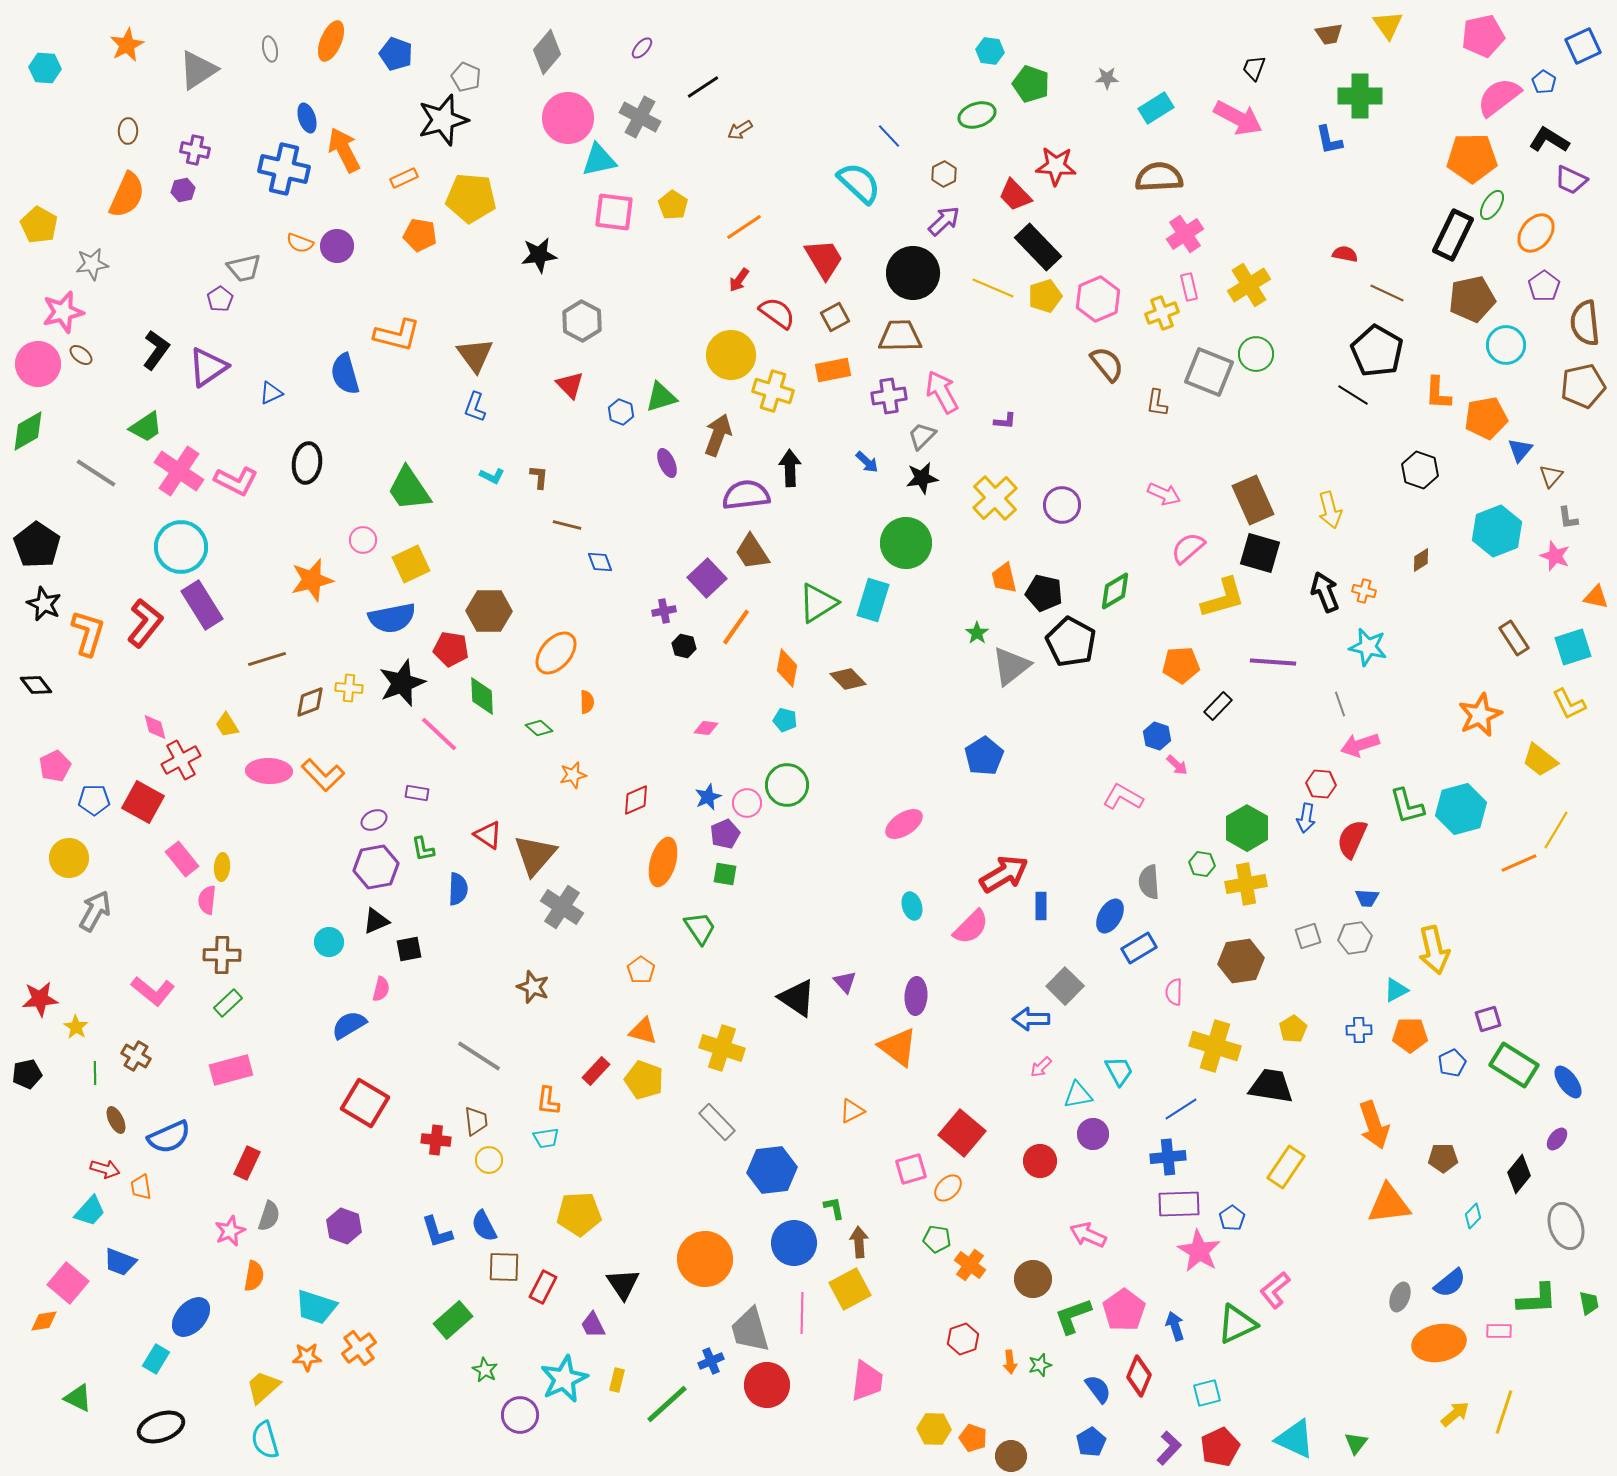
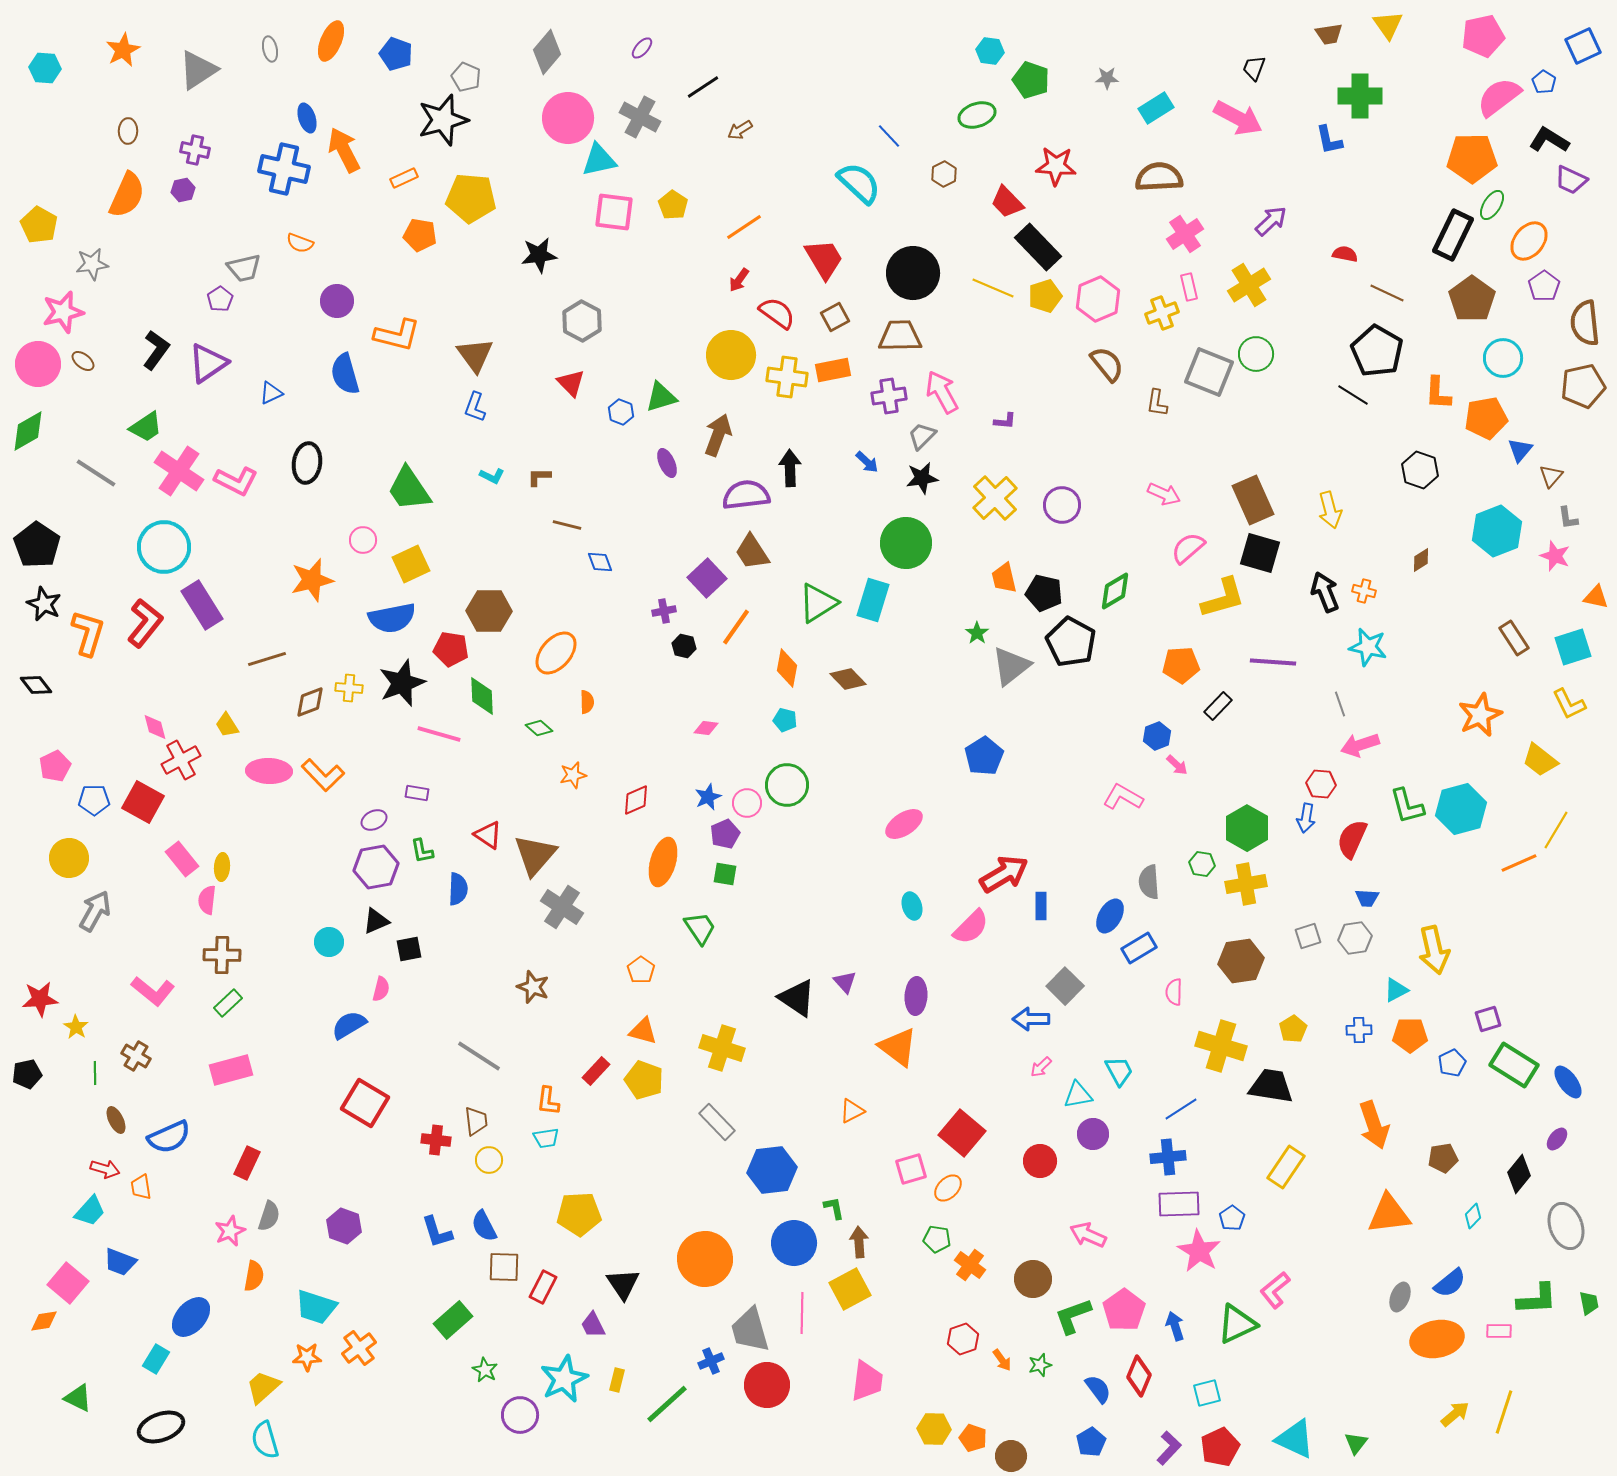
orange star at (127, 45): moved 4 px left, 5 px down
green pentagon at (1031, 84): moved 4 px up
red trapezoid at (1015, 195): moved 8 px left, 7 px down
purple arrow at (944, 221): moved 327 px right
orange ellipse at (1536, 233): moved 7 px left, 8 px down
purple circle at (337, 246): moved 55 px down
brown pentagon at (1472, 299): rotated 24 degrees counterclockwise
cyan circle at (1506, 345): moved 3 px left, 13 px down
brown ellipse at (81, 355): moved 2 px right, 6 px down
purple triangle at (208, 367): moved 4 px up
red triangle at (570, 385): moved 1 px right, 2 px up
yellow cross at (773, 391): moved 14 px right, 14 px up; rotated 9 degrees counterclockwise
brown L-shape at (539, 477): rotated 95 degrees counterclockwise
cyan circle at (181, 547): moved 17 px left
pink line at (439, 734): rotated 27 degrees counterclockwise
blue hexagon at (1157, 736): rotated 20 degrees clockwise
green L-shape at (423, 849): moved 1 px left, 2 px down
yellow cross at (1215, 1046): moved 6 px right
brown pentagon at (1443, 1158): rotated 8 degrees counterclockwise
orange triangle at (1389, 1204): moved 10 px down
orange ellipse at (1439, 1343): moved 2 px left, 4 px up
orange arrow at (1010, 1362): moved 8 px left, 2 px up; rotated 30 degrees counterclockwise
